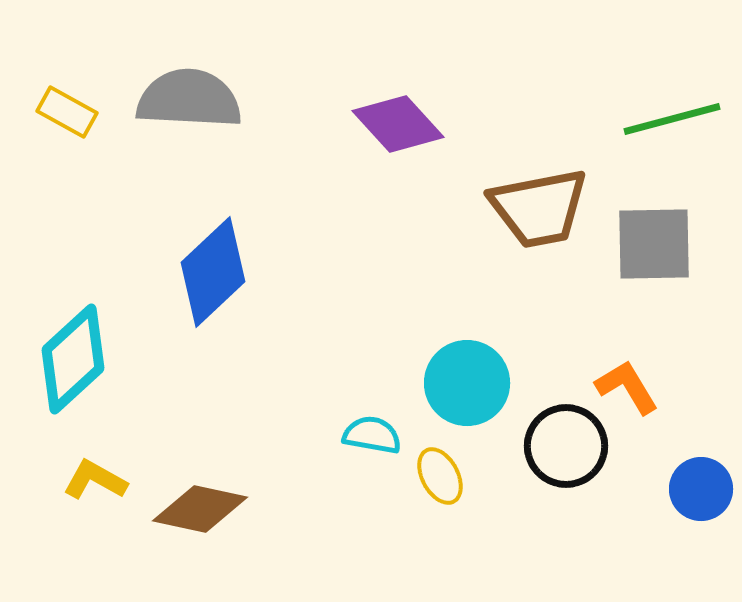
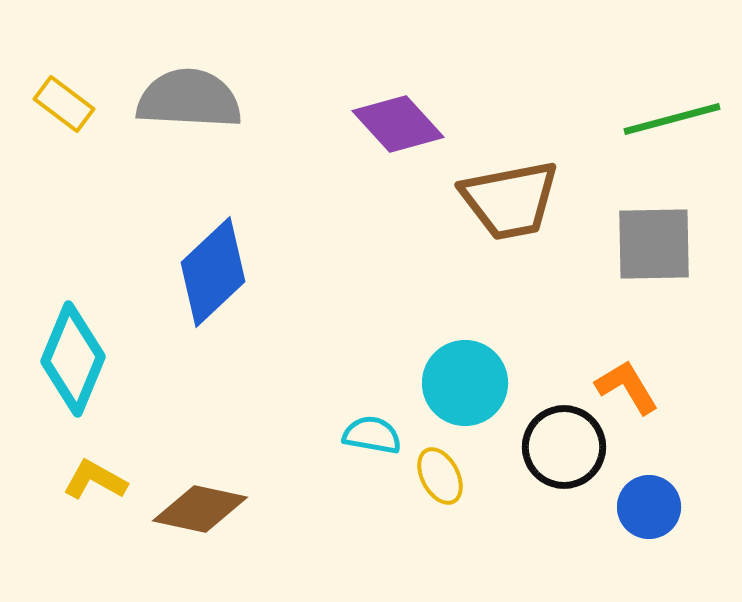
yellow rectangle: moved 3 px left, 8 px up; rotated 8 degrees clockwise
brown trapezoid: moved 29 px left, 8 px up
cyan diamond: rotated 25 degrees counterclockwise
cyan circle: moved 2 px left
black circle: moved 2 px left, 1 px down
blue circle: moved 52 px left, 18 px down
